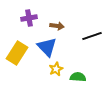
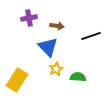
black line: moved 1 px left
blue triangle: moved 1 px right
yellow rectangle: moved 27 px down
